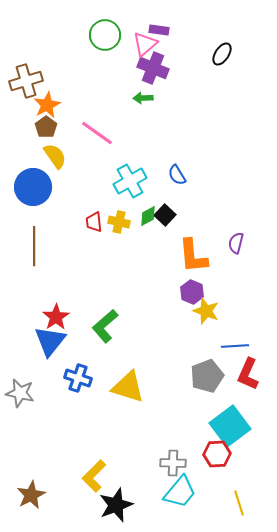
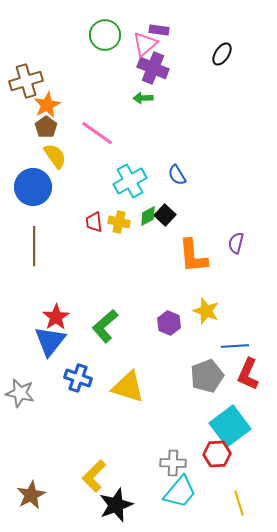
purple hexagon: moved 23 px left, 31 px down
